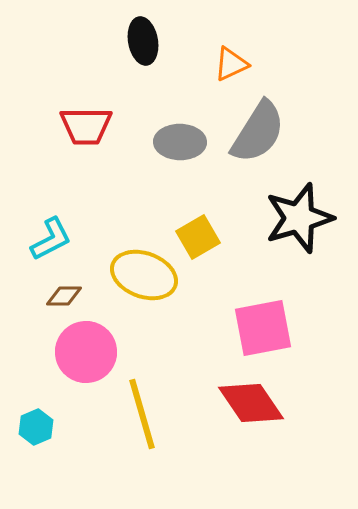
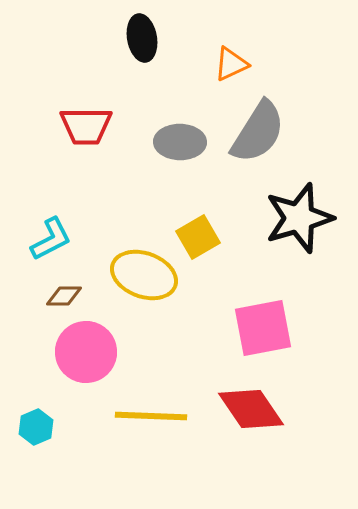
black ellipse: moved 1 px left, 3 px up
red diamond: moved 6 px down
yellow line: moved 9 px right, 2 px down; rotated 72 degrees counterclockwise
